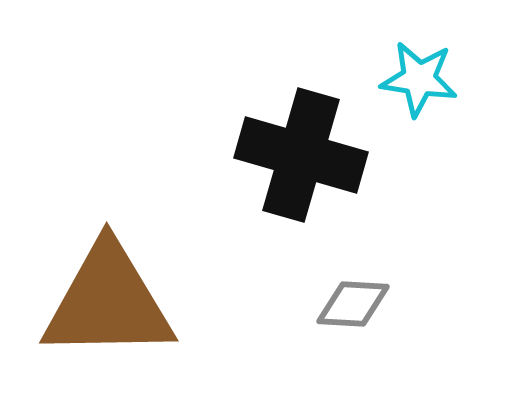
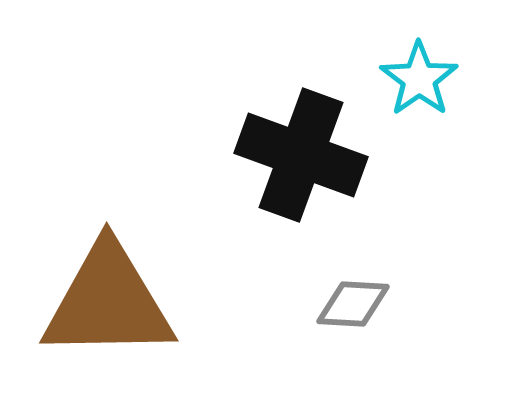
cyan star: rotated 28 degrees clockwise
black cross: rotated 4 degrees clockwise
